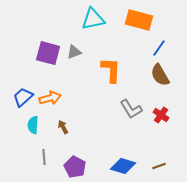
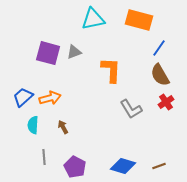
red cross: moved 5 px right, 13 px up; rotated 21 degrees clockwise
